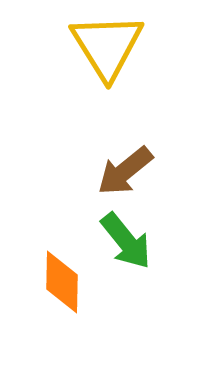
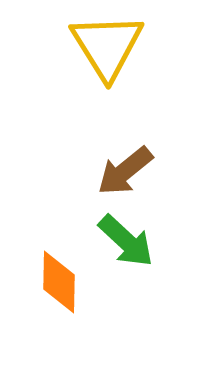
green arrow: rotated 8 degrees counterclockwise
orange diamond: moved 3 px left
